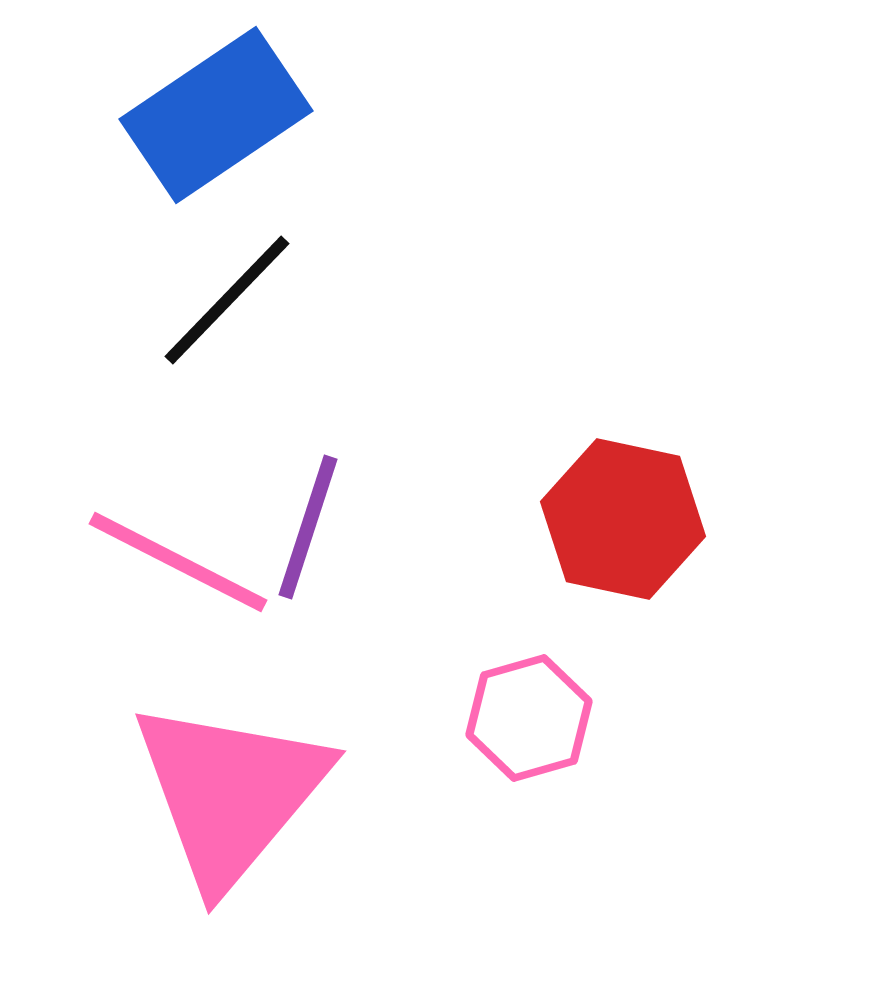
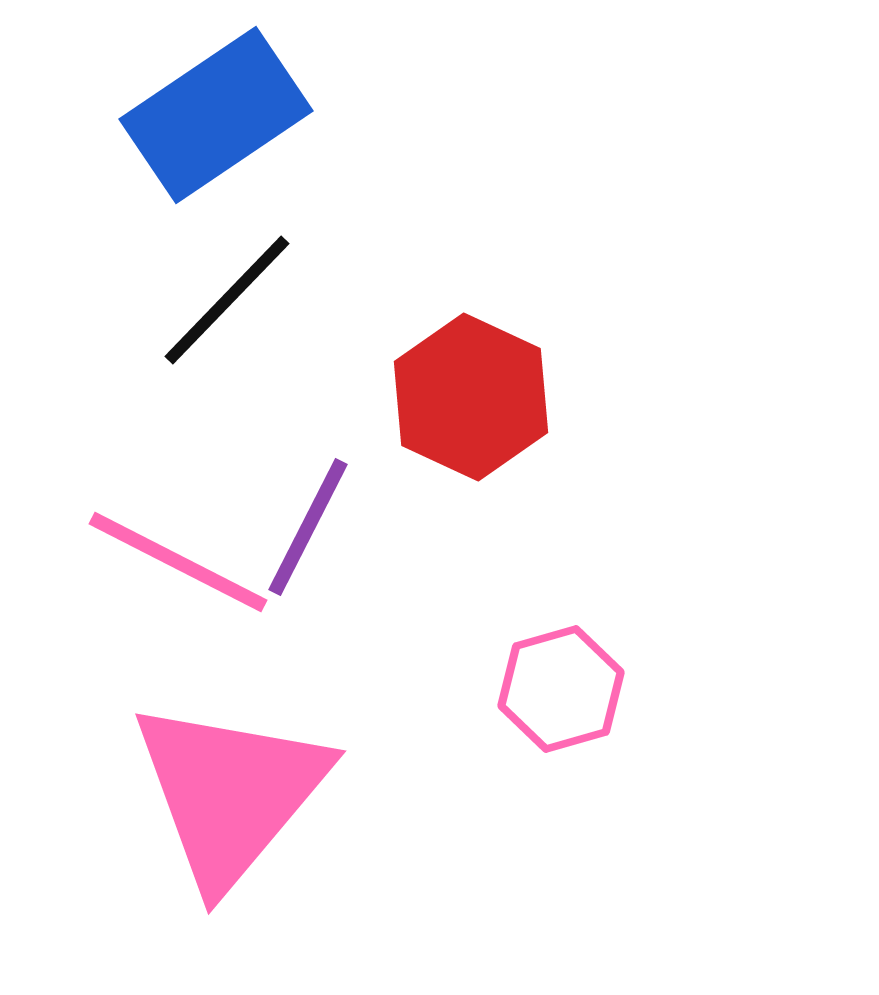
red hexagon: moved 152 px left, 122 px up; rotated 13 degrees clockwise
purple line: rotated 9 degrees clockwise
pink hexagon: moved 32 px right, 29 px up
